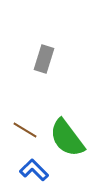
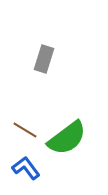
green semicircle: rotated 90 degrees counterclockwise
blue L-shape: moved 8 px left, 2 px up; rotated 8 degrees clockwise
